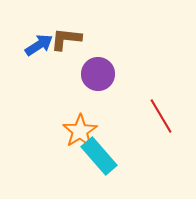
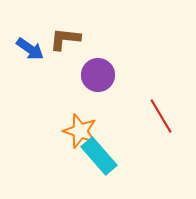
brown L-shape: moved 1 px left
blue arrow: moved 9 px left, 4 px down; rotated 68 degrees clockwise
purple circle: moved 1 px down
orange star: rotated 20 degrees counterclockwise
